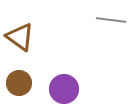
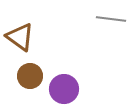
gray line: moved 1 px up
brown circle: moved 11 px right, 7 px up
